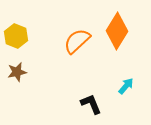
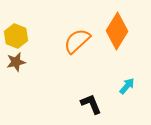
brown star: moved 1 px left, 10 px up
cyan arrow: moved 1 px right
